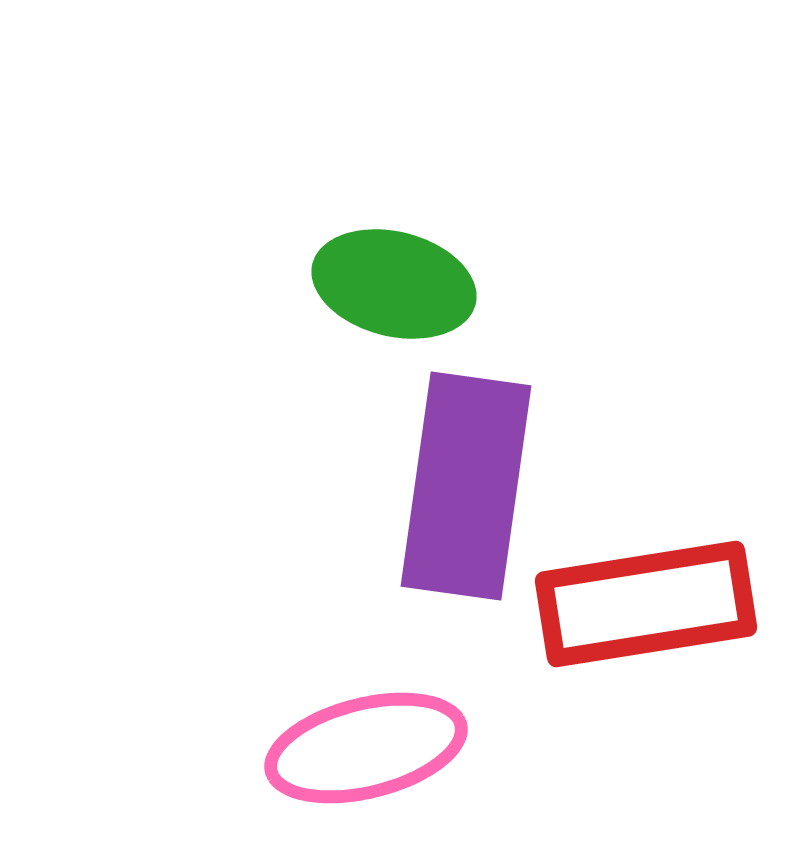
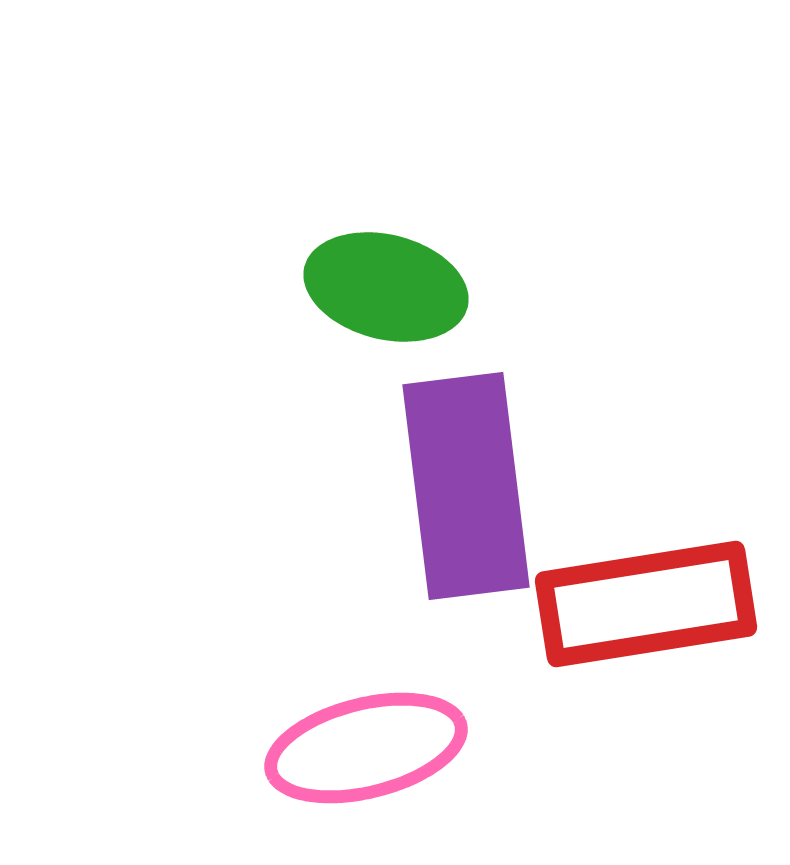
green ellipse: moved 8 px left, 3 px down
purple rectangle: rotated 15 degrees counterclockwise
